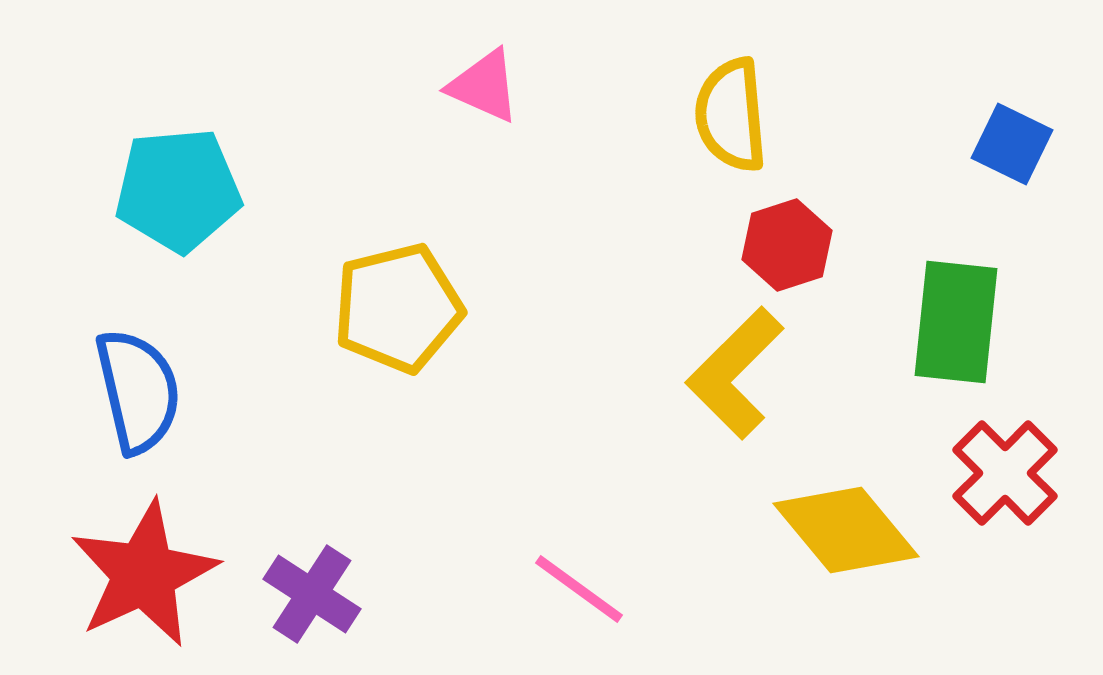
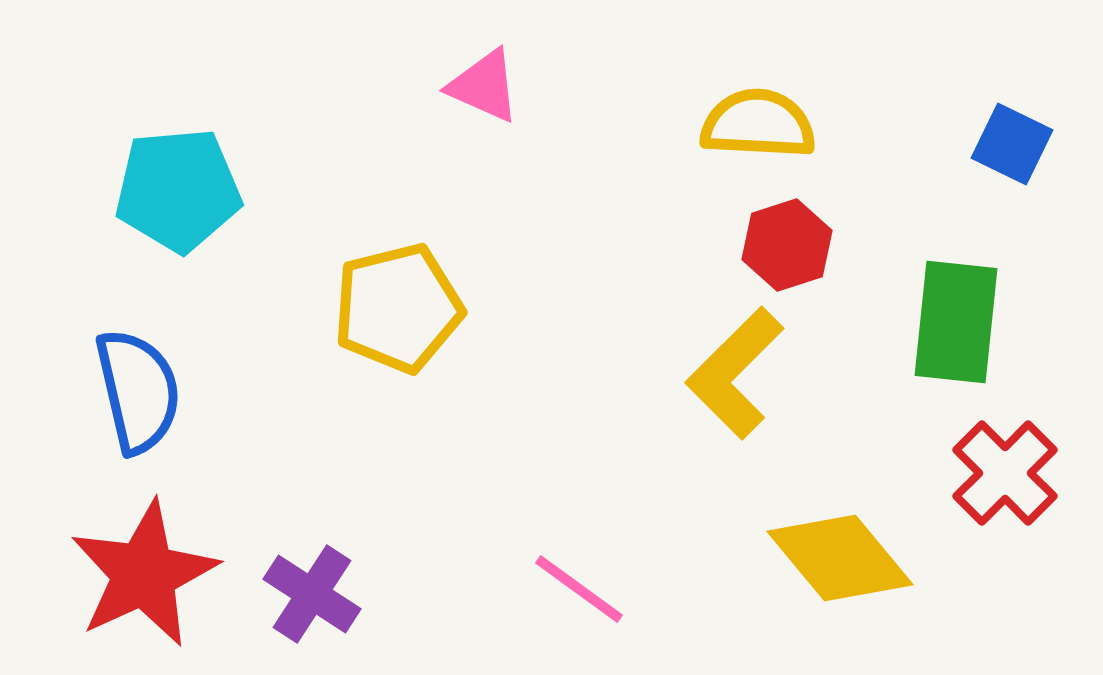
yellow semicircle: moved 27 px right, 9 px down; rotated 98 degrees clockwise
yellow diamond: moved 6 px left, 28 px down
